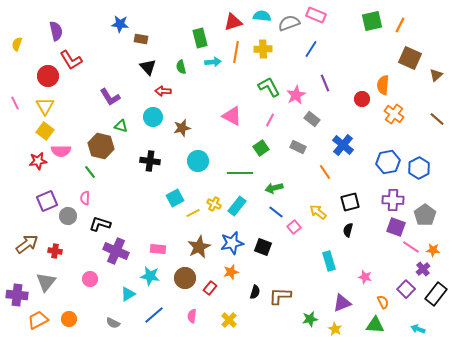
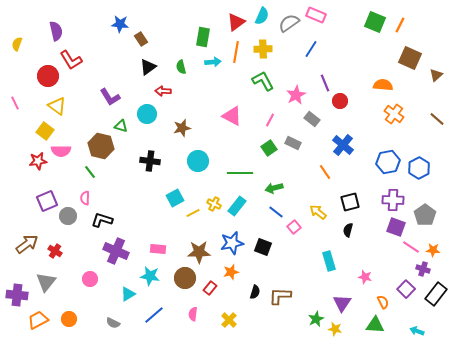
cyan semicircle at (262, 16): rotated 108 degrees clockwise
green square at (372, 21): moved 3 px right, 1 px down; rotated 35 degrees clockwise
red triangle at (233, 22): moved 3 px right; rotated 18 degrees counterclockwise
gray semicircle at (289, 23): rotated 15 degrees counterclockwise
green rectangle at (200, 38): moved 3 px right, 1 px up; rotated 24 degrees clockwise
brown rectangle at (141, 39): rotated 48 degrees clockwise
black triangle at (148, 67): rotated 36 degrees clockwise
orange semicircle at (383, 85): rotated 90 degrees clockwise
green L-shape at (269, 87): moved 6 px left, 6 px up
red circle at (362, 99): moved 22 px left, 2 px down
yellow triangle at (45, 106): moved 12 px right; rotated 24 degrees counterclockwise
cyan circle at (153, 117): moved 6 px left, 3 px up
gray rectangle at (298, 147): moved 5 px left, 4 px up
green square at (261, 148): moved 8 px right
black L-shape at (100, 224): moved 2 px right, 4 px up
brown star at (199, 247): moved 5 px down; rotated 25 degrees clockwise
red cross at (55, 251): rotated 24 degrees clockwise
purple cross at (423, 269): rotated 32 degrees counterclockwise
purple triangle at (342, 303): rotated 36 degrees counterclockwise
pink semicircle at (192, 316): moved 1 px right, 2 px up
green star at (310, 319): moved 6 px right; rotated 14 degrees counterclockwise
yellow star at (335, 329): rotated 16 degrees counterclockwise
cyan arrow at (418, 329): moved 1 px left, 2 px down
